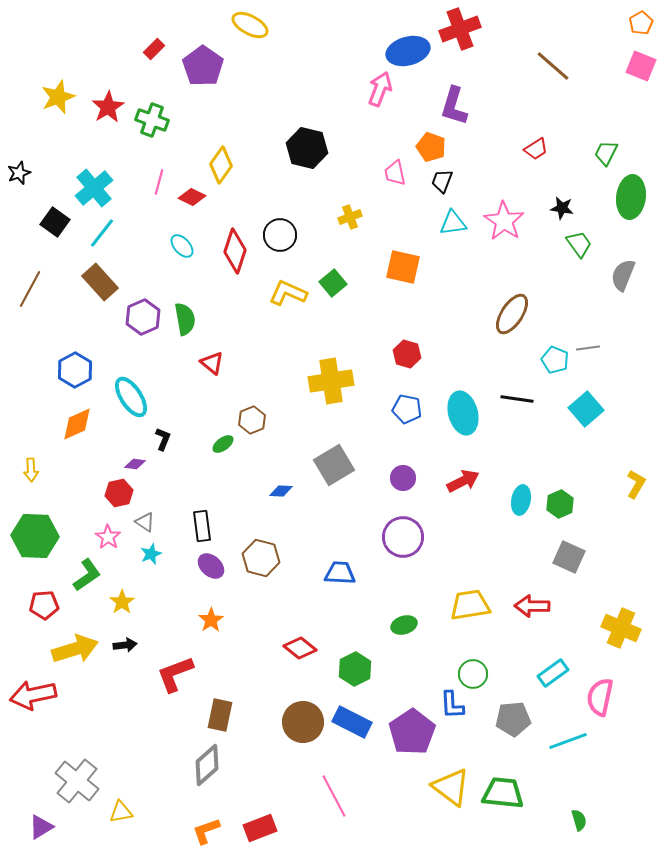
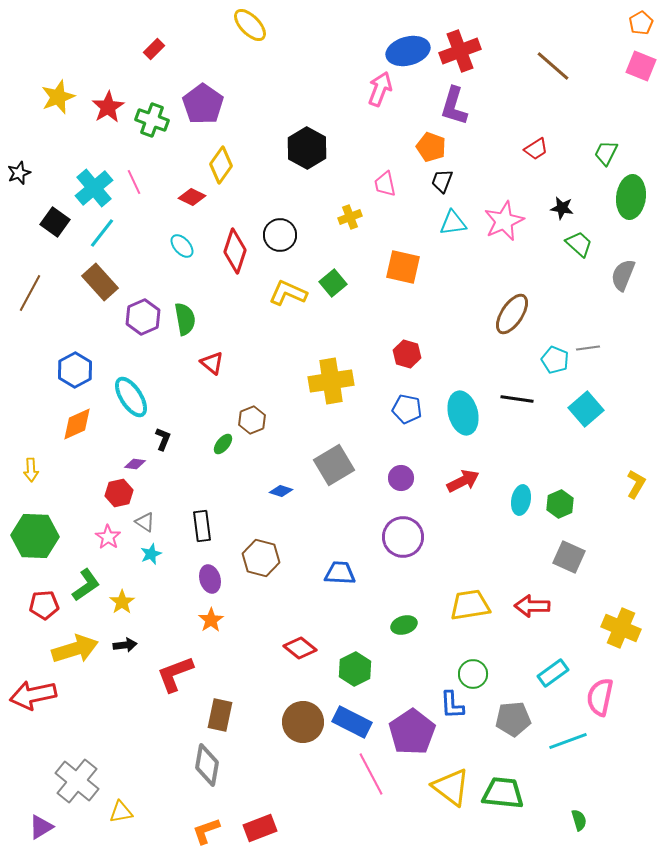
yellow ellipse at (250, 25): rotated 18 degrees clockwise
red cross at (460, 29): moved 22 px down
purple pentagon at (203, 66): moved 38 px down
black hexagon at (307, 148): rotated 15 degrees clockwise
pink trapezoid at (395, 173): moved 10 px left, 11 px down
pink line at (159, 182): moved 25 px left; rotated 40 degrees counterclockwise
pink star at (504, 221): rotated 15 degrees clockwise
green trapezoid at (579, 244): rotated 12 degrees counterclockwise
brown line at (30, 289): moved 4 px down
green ellipse at (223, 444): rotated 15 degrees counterclockwise
purple circle at (403, 478): moved 2 px left
blue diamond at (281, 491): rotated 15 degrees clockwise
purple ellipse at (211, 566): moved 1 px left, 13 px down; rotated 32 degrees clockwise
green L-shape at (87, 575): moved 1 px left, 10 px down
gray diamond at (207, 765): rotated 39 degrees counterclockwise
pink line at (334, 796): moved 37 px right, 22 px up
